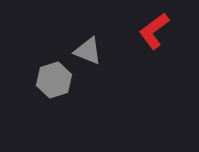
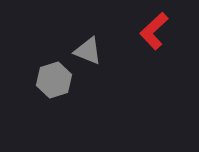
red L-shape: rotated 6 degrees counterclockwise
